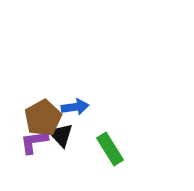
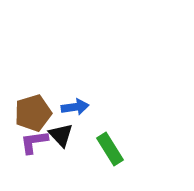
brown pentagon: moved 10 px left, 5 px up; rotated 12 degrees clockwise
